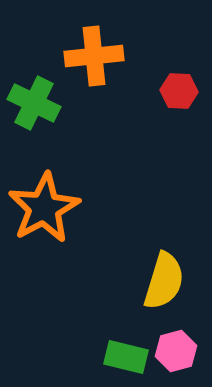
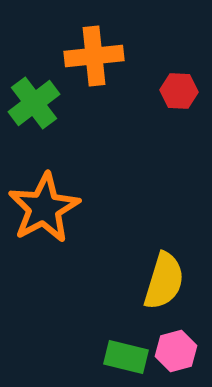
green cross: rotated 27 degrees clockwise
